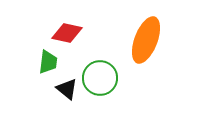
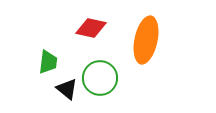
red diamond: moved 24 px right, 5 px up
orange ellipse: rotated 9 degrees counterclockwise
